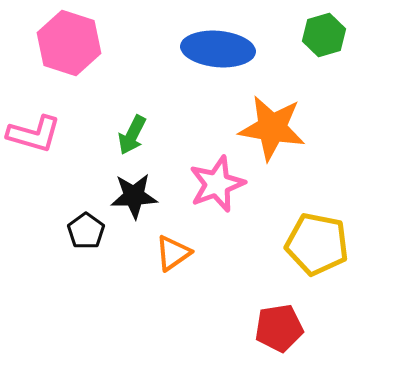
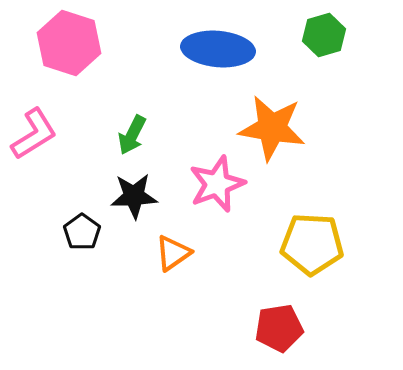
pink L-shape: rotated 48 degrees counterclockwise
black pentagon: moved 4 px left, 1 px down
yellow pentagon: moved 5 px left; rotated 8 degrees counterclockwise
